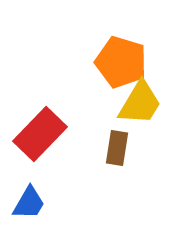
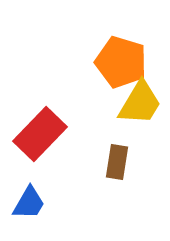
brown rectangle: moved 14 px down
